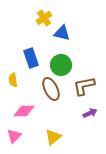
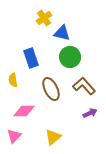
green circle: moved 9 px right, 8 px up
brown L-shape: rotated 60 degrees clockwise
